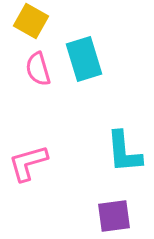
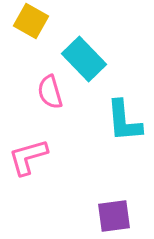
cyan rectangle: rotated 27 degrees counterclockwise
pink semicircle: moved 12 px right, 23 px down
cyan L-shape: moved 31 px up
pink L-shape: moved 6 px up
